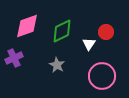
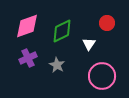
red circle: moved 1 px right, 9 px up
purple cross: moved 14 px right
